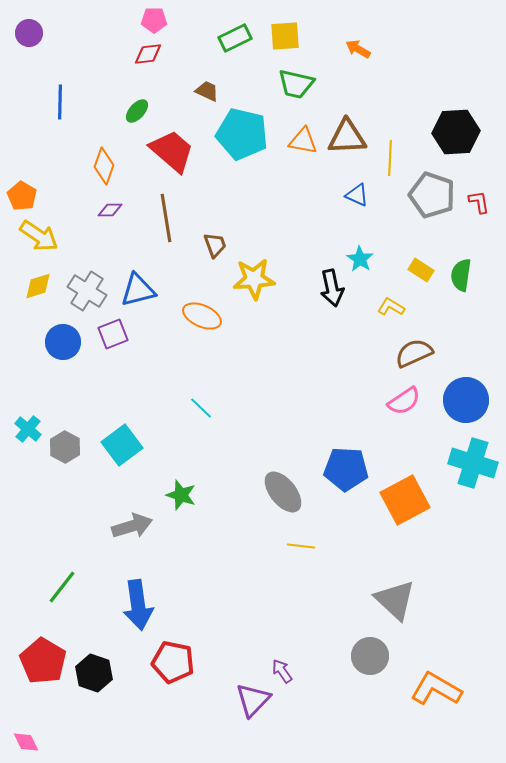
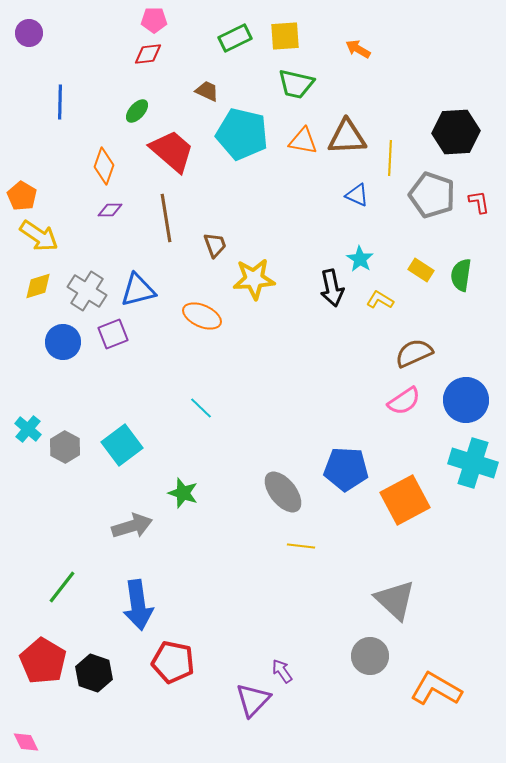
yellow L-shape at (391, 307): moved 11 px left, 7 px up
green star at (181, 495): moved 2 px right, 2 px up
